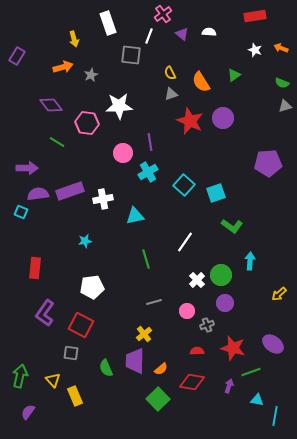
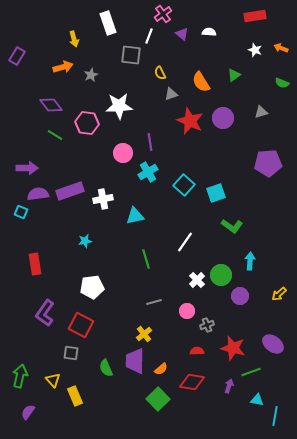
yellow semicircle at (170, 73): moved 10 px left
gray triangle at (285, 106): moved 24 px left, 6 px down
green line at (57, 142): moved 2 px left, 7 px up
red rectangle at (35, 268): moved 4 px up; rotated 15 degrees counterclockwise
purple circle at (225, 303): moved 15 px right, 7 px up
